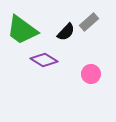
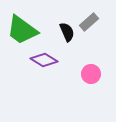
black semicircle: moved 1 px right; rotated 66 degrees counterclockwise
